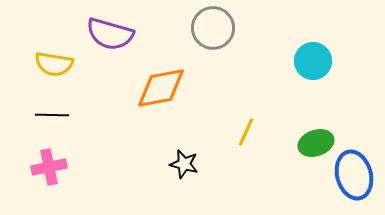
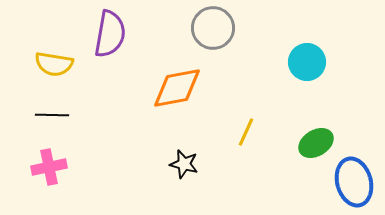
purple semicircle: rotated 96 degrees counterclockwise
cyan circle: moved 6 px left, 1 px down
orange diamond: moved 16 px right
green ellipse: rotated 12 degrees counterclockwise
blue ellipse: moved 7 px down
